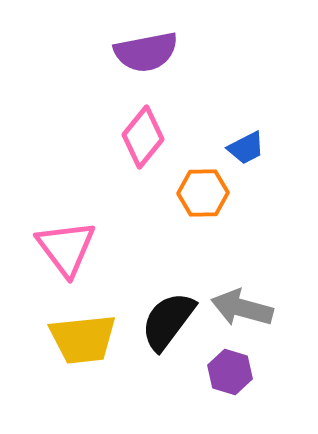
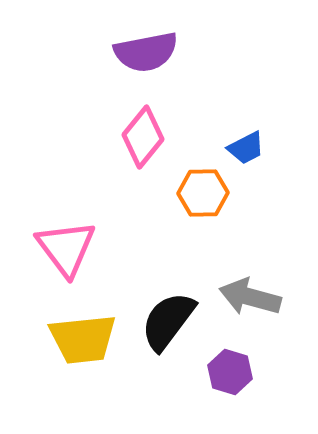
gray arrow: moved 8 px right, 11 px up
